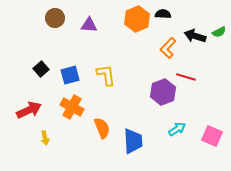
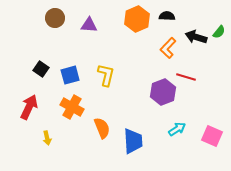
black semicircle: moved 4 px right, 2 px down
green semicircle: rotated 24 degrees counterclockwise
black arrow: moved 1 px right, 1 px down
black square: rotated 14 degrees counterclockwise
yellow L-shape: rotated 20 degrees clockwise
red arrow: moved 3 px up; rotated 40 degrees counterclockwise
yellow arrow: moved 2 px right
